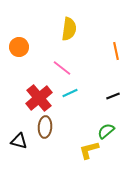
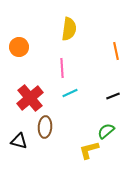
pink line: rotated 48 degrees clockwise
red cross: moved 9 px left
